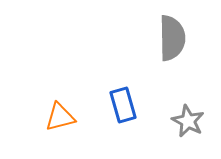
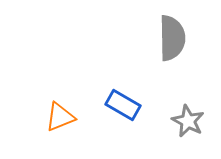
blue rectangle: rotated 44 degrees counterclockwise
orange triangle: rotated 8 degrees counterclockwise
